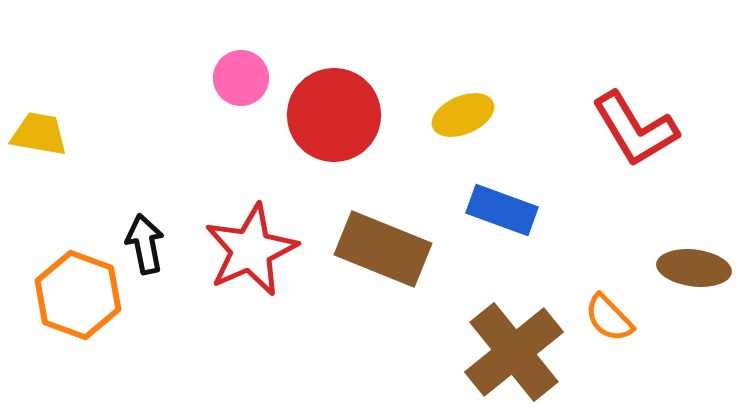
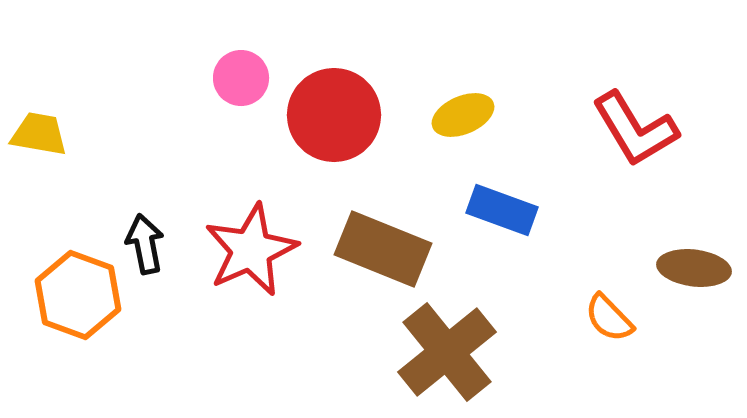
brown cross: moved 67 px left
